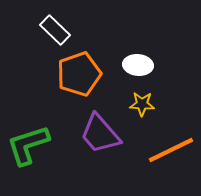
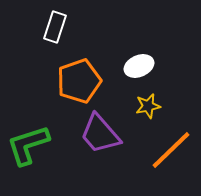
white rectangle: moved 3 px up; rotated 64 degrees clockwise
white ellipse: moved 1 px right, 1 px down; rotated 28 degrees counterclockwise
orange pentagon: moved 7 px down
yellow star: moved 6 px right, 2 px down; rotated 15 degrees counterclockwise
orange line: rotated 18 degrees counterclockwise
